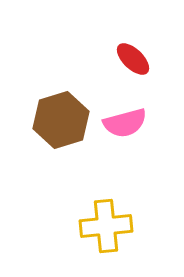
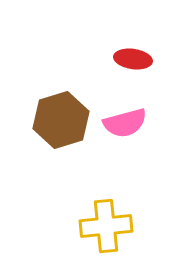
red ellipse: rotated 36 degrees counterclockwise
